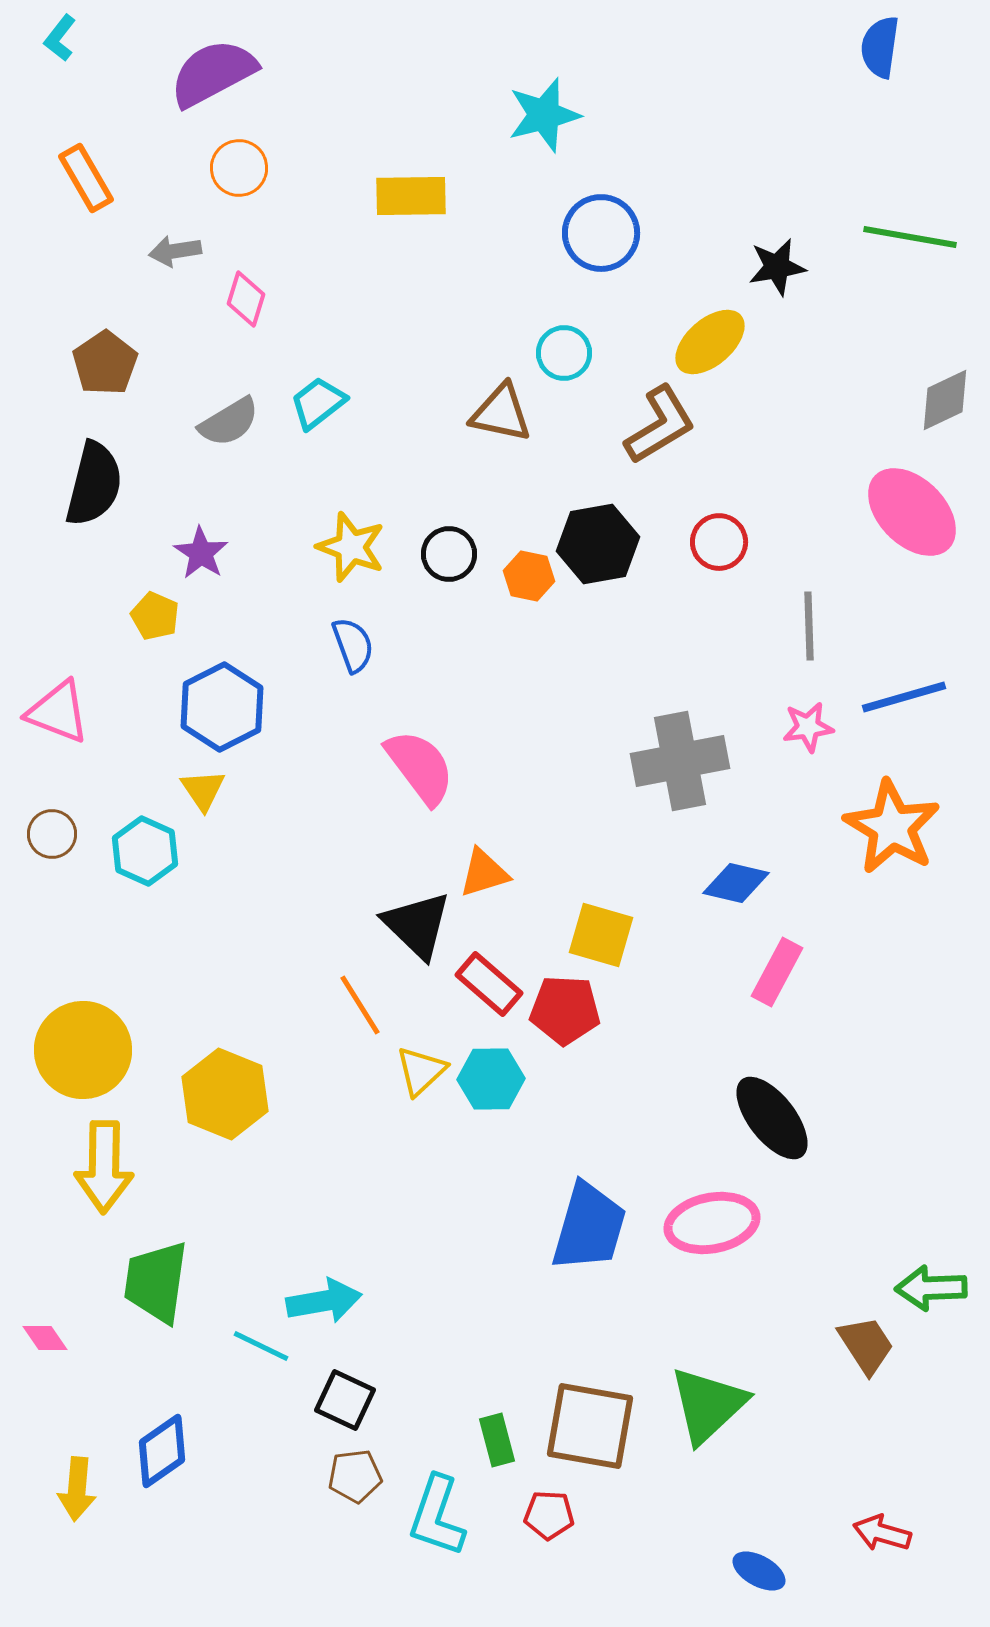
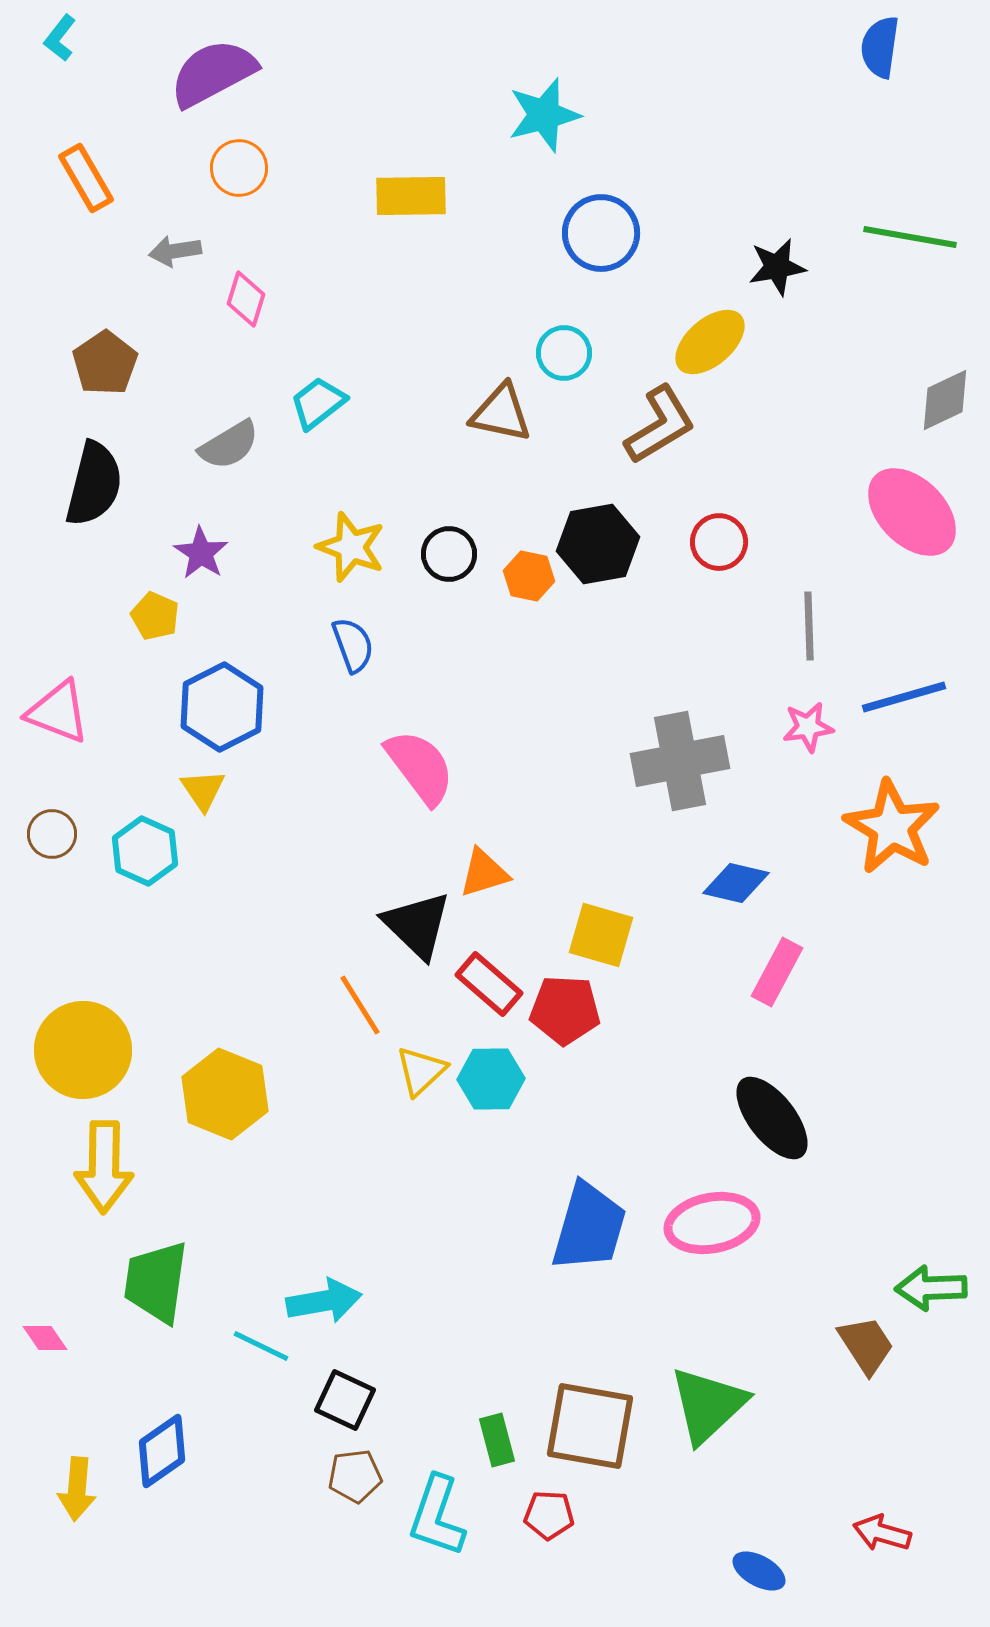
gray semicircle at (229, 422): moved 23 px down
